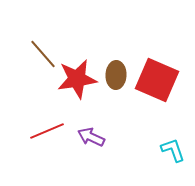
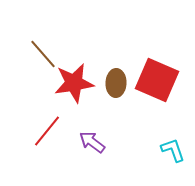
brown ellipse: moved 8 px down
red star: moved 3 px left, 4 px down
red line: rotated 28 degrees counterclockwise
purple arrow: moved 1 px right, 5 px down; rotated 12 degrees clockwise
